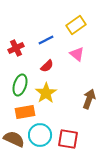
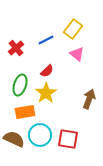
yellow rectangle: moved 3 px left, 4 px down; rotated 18 degrees counterclockwise
red cross: rotated 14 degrees counterclockwise
red semicircle: moved 5 px down
